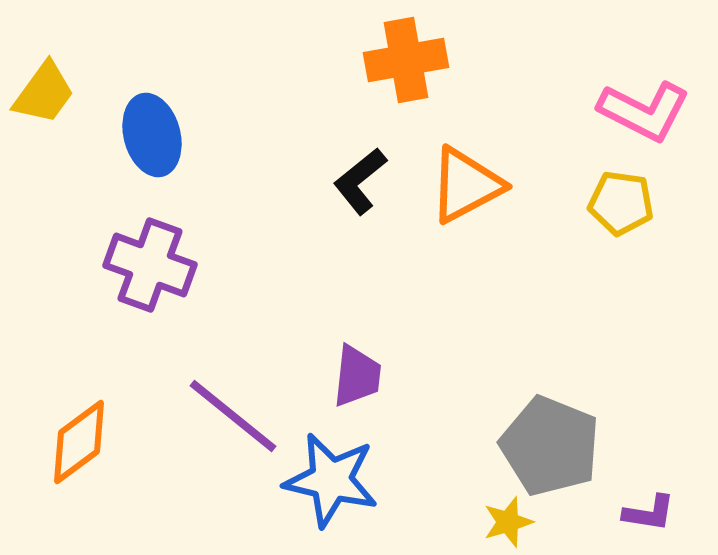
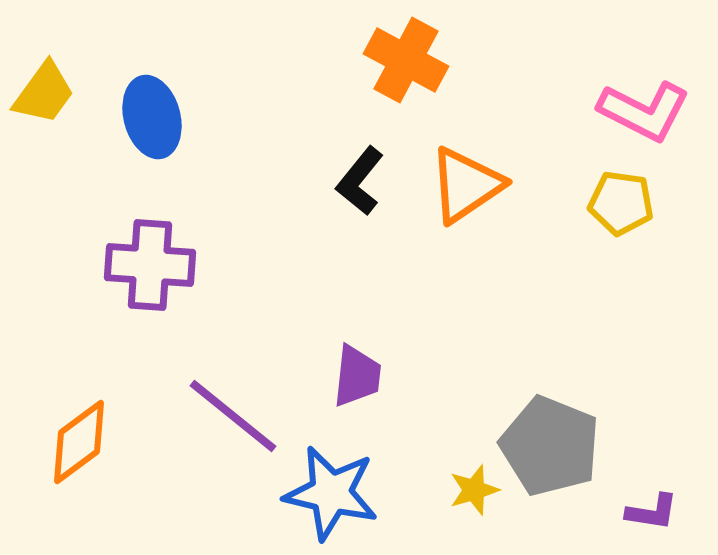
orange cross: rotated 38 degrees clockwise
blue ellipse: moved 18 px up
black L-shape: rotated 12 degrees counterclockwise
orange triangle: rotated 6 degrees counterclockwise
purple cross: rotated 16 degrees counterclockwise
blue star: moved 13 px down
purple L-shape: moved 3 px right, 1 px up
yellow star: moved 34 px left, 32 px up
